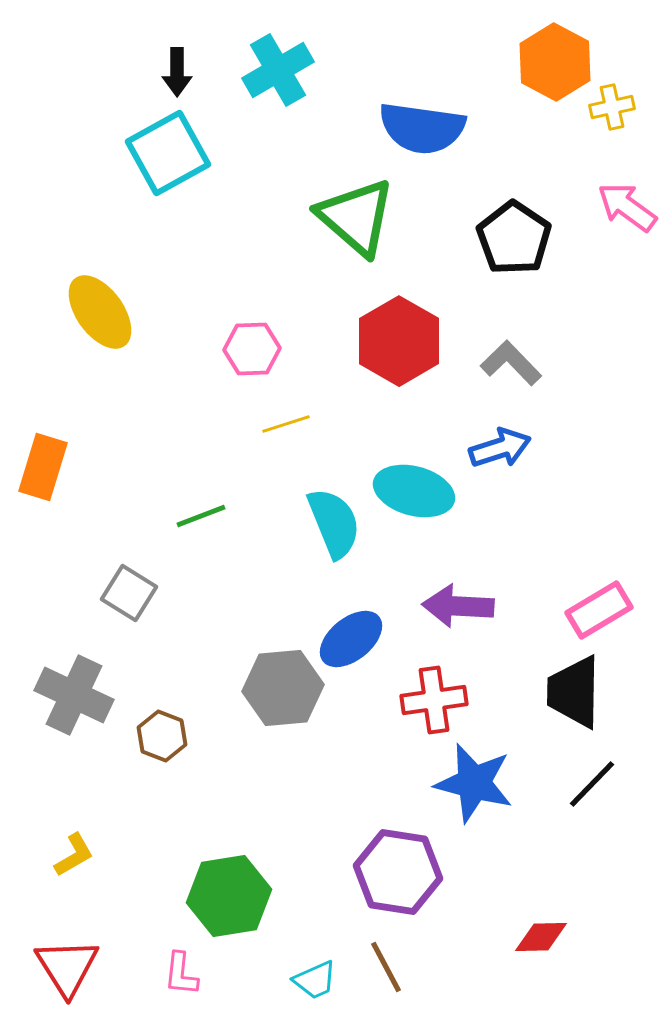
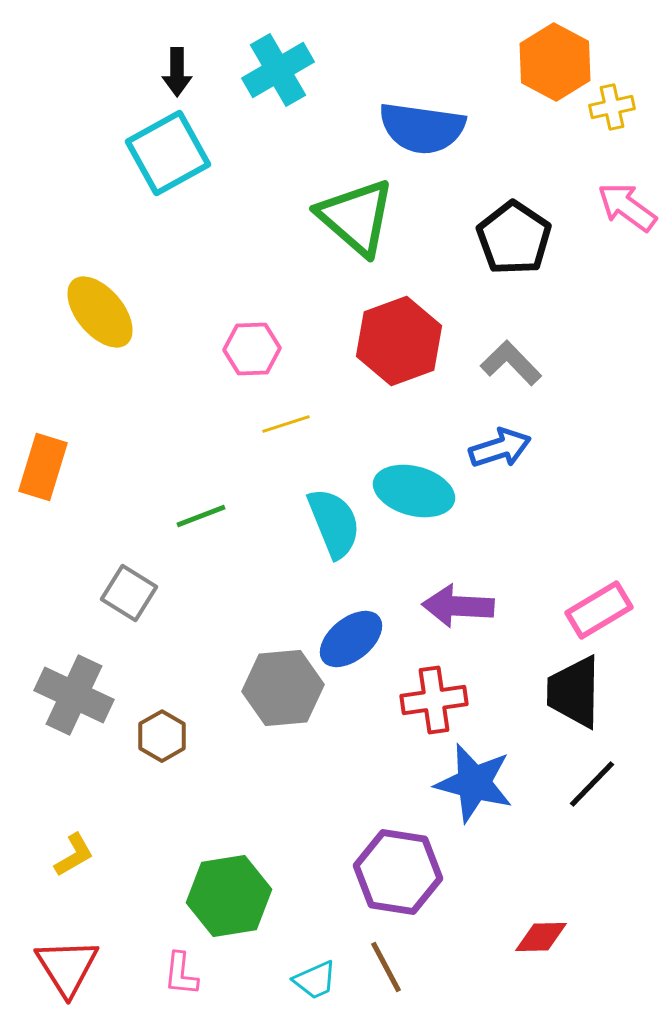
yellow ellipse: rotated 4 degrees counterclockwise
red hexagon: rotated 10 degrees clockwise
brown hexagon: rotated 9 degrees clockwise
